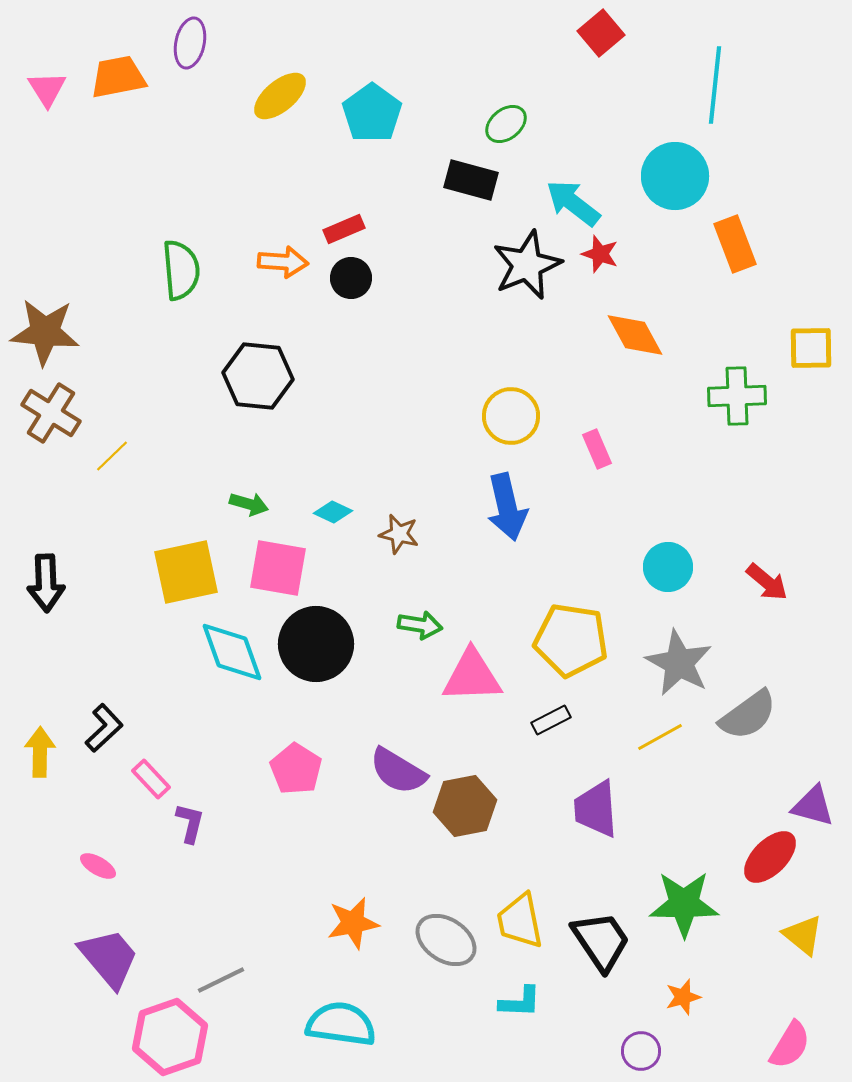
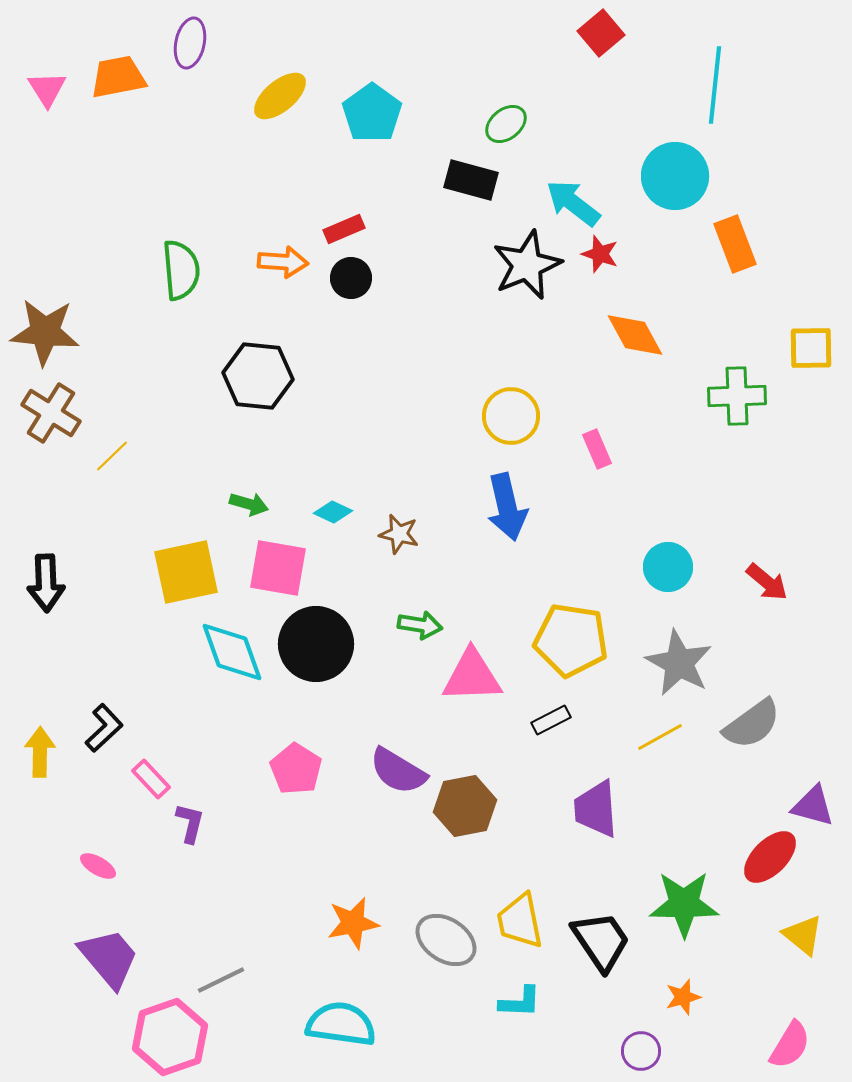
gray semicircle at (748, 715): moved 4 px right, 9 px down
